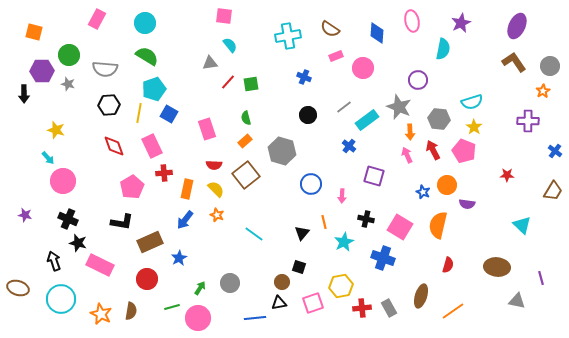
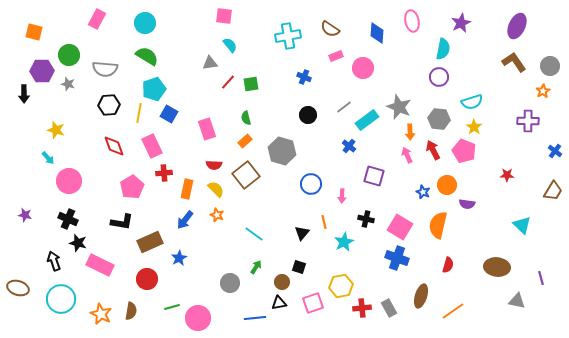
purple circle at (418, 80): moved 21 px right, 3 px up
pink circle at (63, 181): moved 6 px right
blue cross at (383, 258): moved 14 px right
green arrow at (200, 288): moved 56 px right, 21 px up
